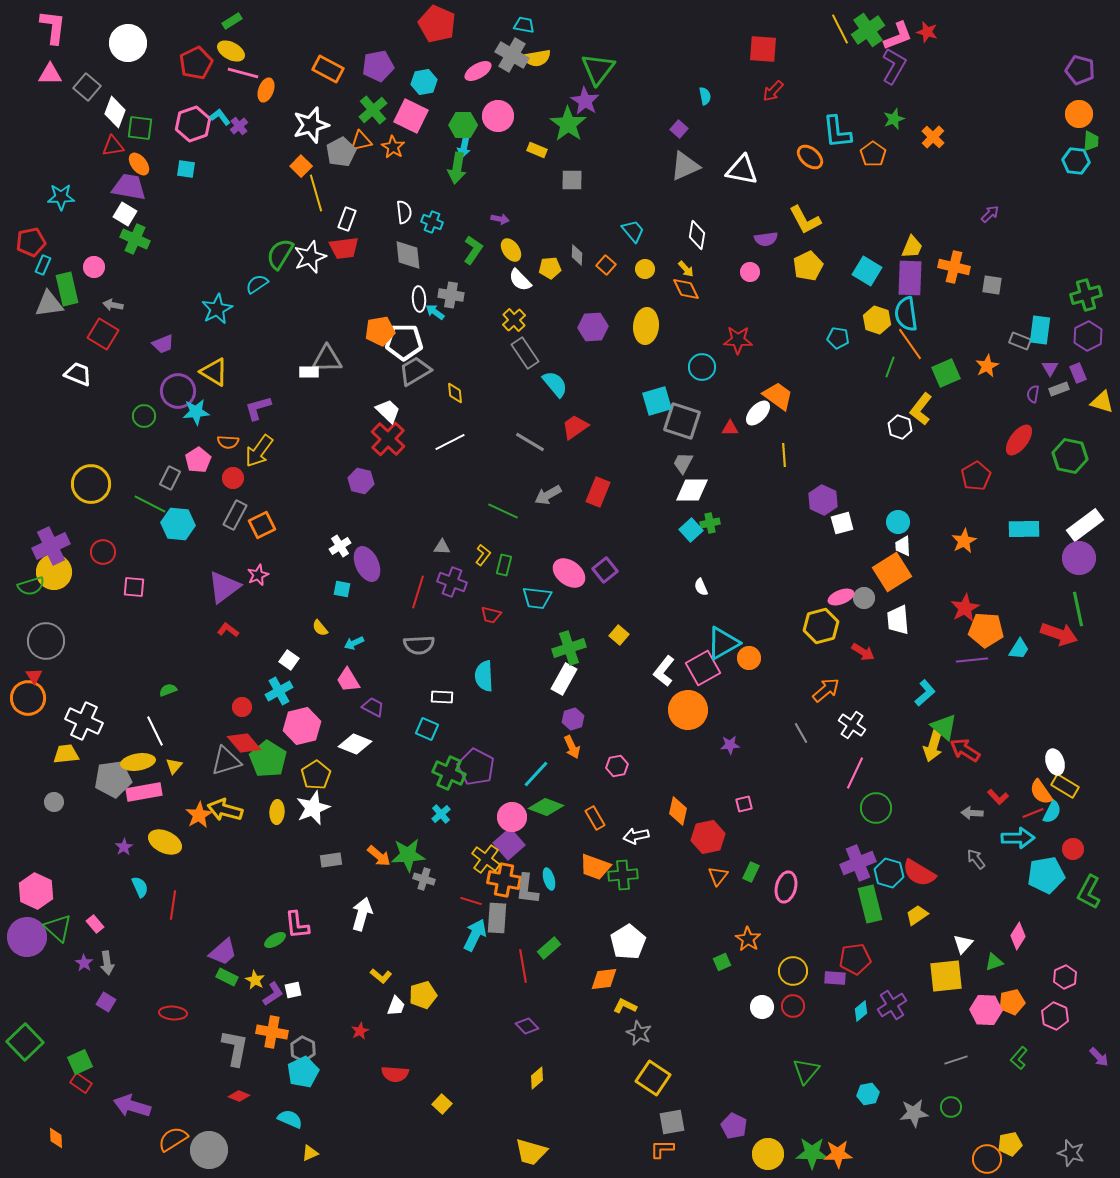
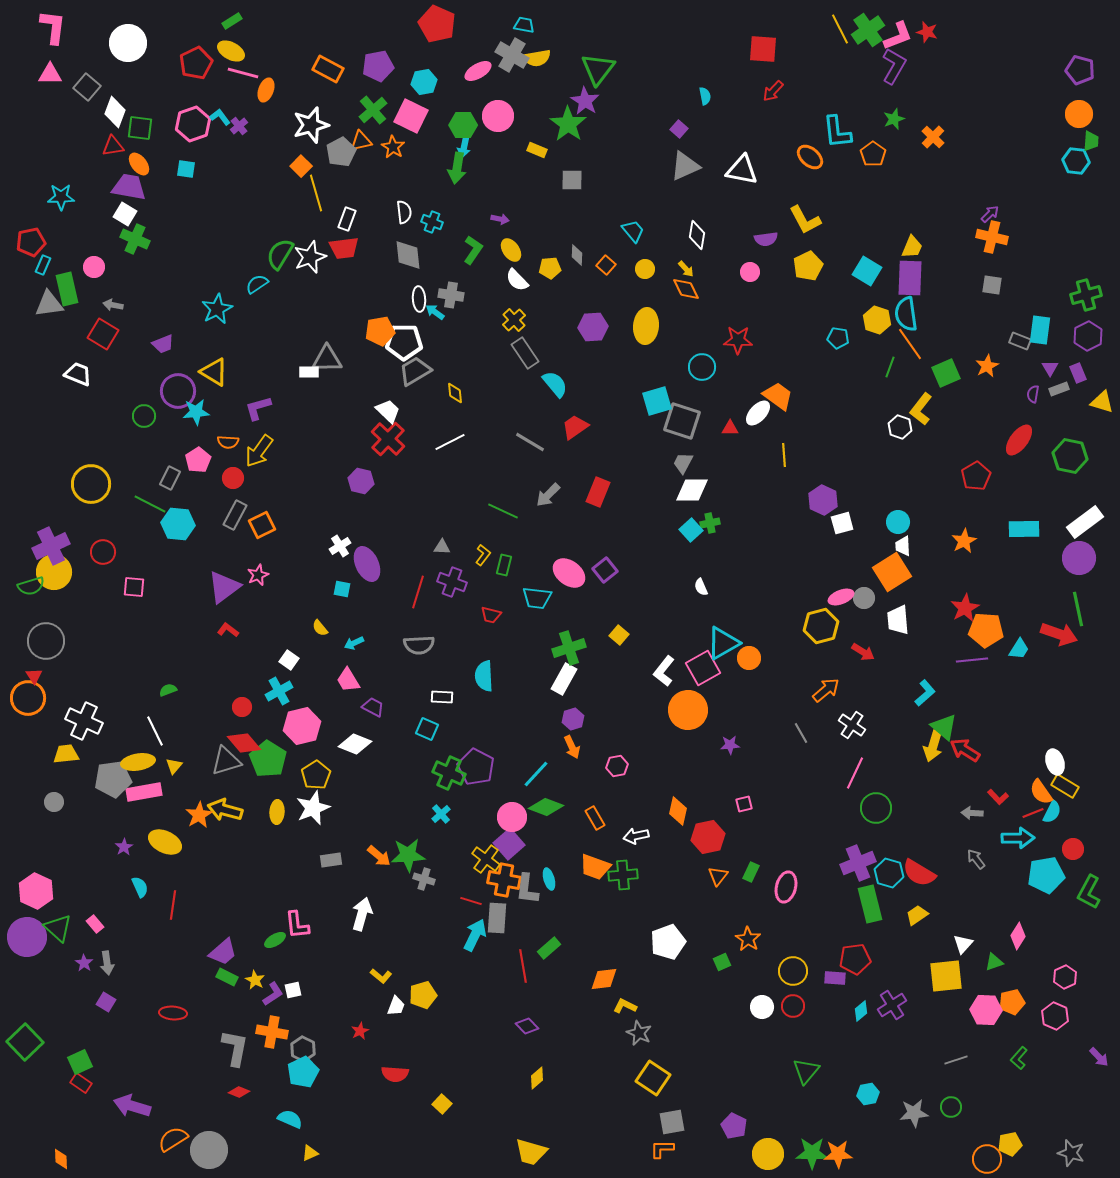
orange cross at (954, 267): moved 38 px right, 30 px up
white semicircle at (520, 280): moved 3 px left
gray arrow at (548, 495): rotated 16 degrees counterclockwise
white rectangle at (1085, 525): moved 3 px up
white pentagon at (628, 942): moved 40 px right; rotated 12 degrees clockwise
red diamond at (239, 1096): moved 4 px up
orange diamond at (56, 1138): moved 5 px right, 21 px down
